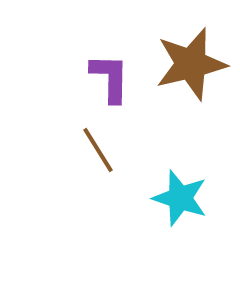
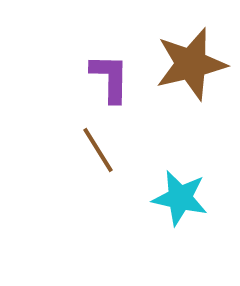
cyan star: rotated 6 degrees counterclockwise
